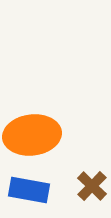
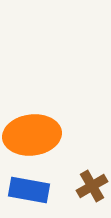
brown cross: rotated 16 degrees clockwise
